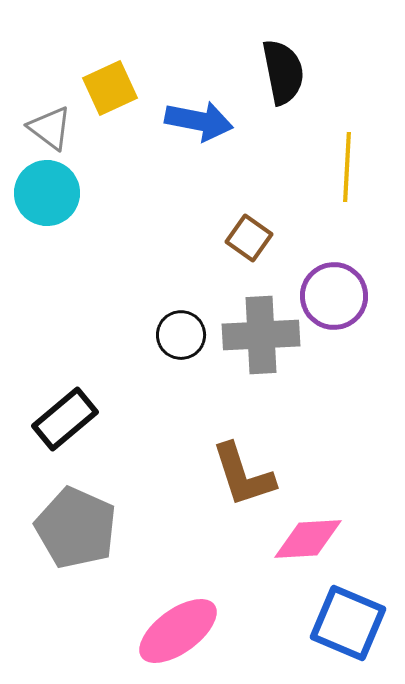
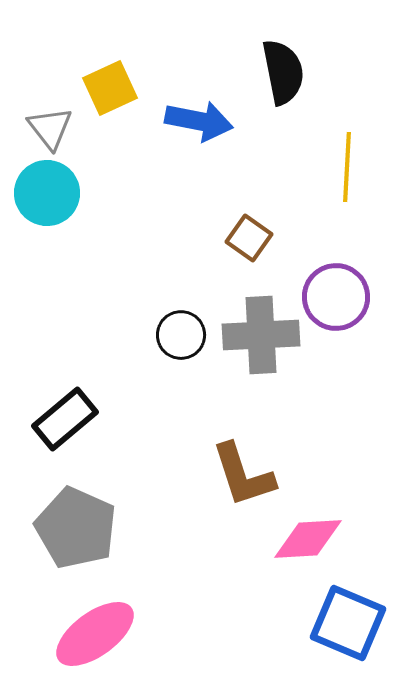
gray triangle: rotated 15 degrees clockwise
purple circle: moved 2 px right, 1 px down
pink ellipse: moved 83 px left, 3 px down
